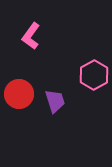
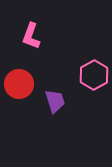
pink L-shape: rotated 16 degrees counterclockwise
red circle: moved 10 px up
